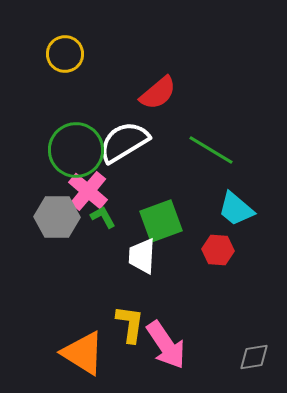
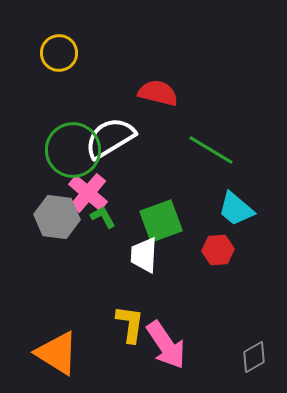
yellow circle: moved 6 px left, 1 px up
red semicircle: rotated 126 degrees counterclockwise
white semicircle: moved 14 px left, 4 px up
green circle: moved 3 px left
pink cross: moved 2 px down
gray hexagon: rotated 6 degrees clockwise
red hexagon: rotated 8 degrees counterclockwise
white trapezoid: moved 2 px right, 1 px up
orange triangle: moved 26 px left
gray diamond: rotated 20 degrees counterclockwise
